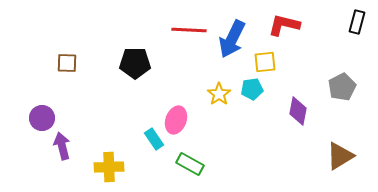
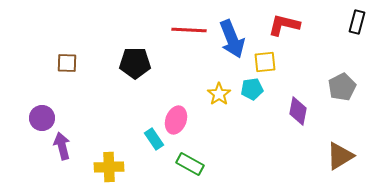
blue arrow: rotated 48 degrees counterclockwise
